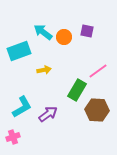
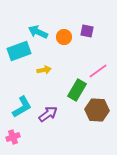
cyan arrow: moved 5 px left; rotated 12 degrees counterclockwise
